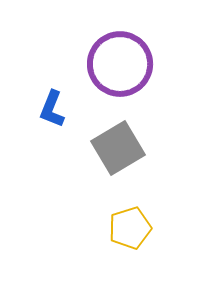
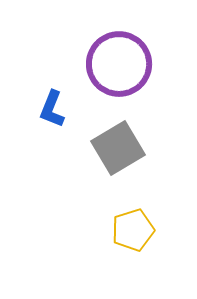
purple circle: moved 1 px left
yellow pentagon: moved 3 px right, 2 px down
